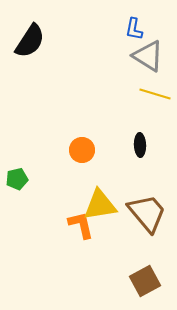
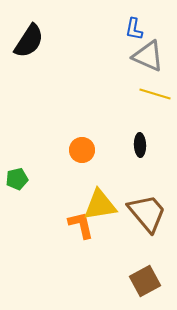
black semicircle: moved 1 px left
gray triangle: rotated 8 degrees counterclockwise
